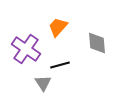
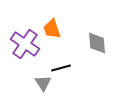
orange trapezoid: moved 6 px left, 2 px down; rotated 60 degrees counterclockwise
purple cross: moved 1 px left, 5 px up
black line: moved 1 px right, 3 px down
